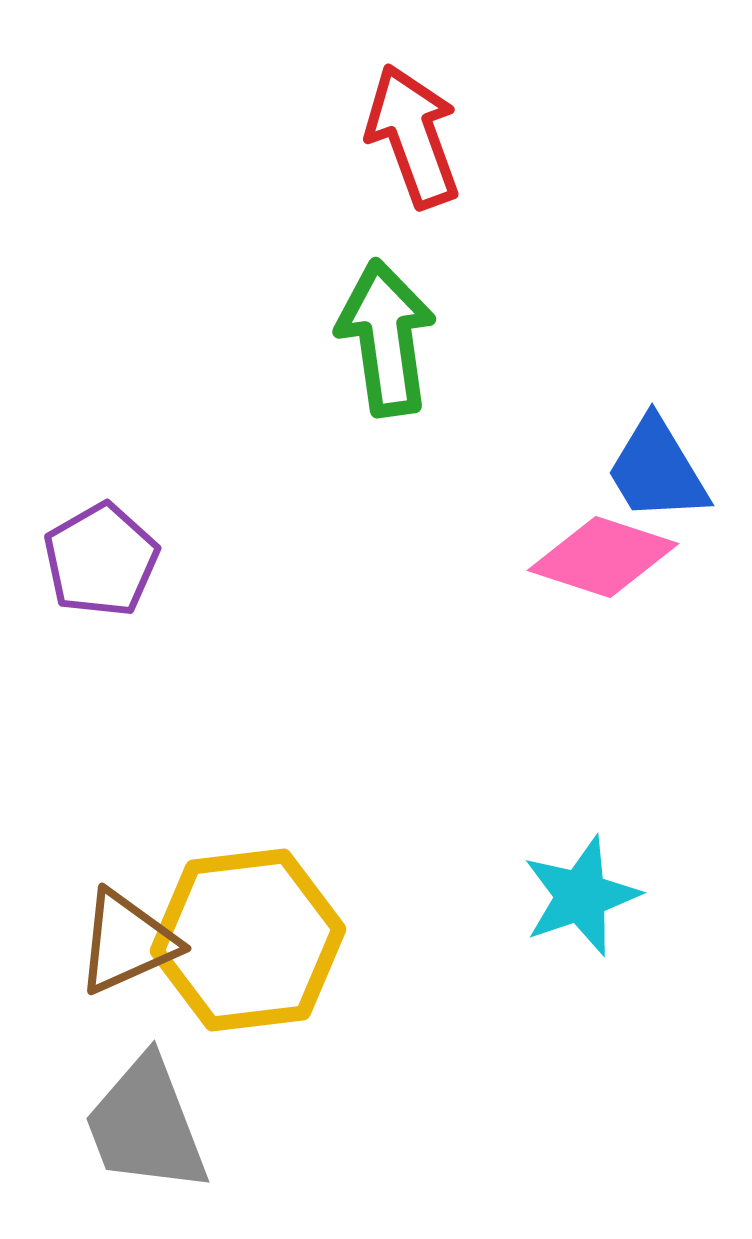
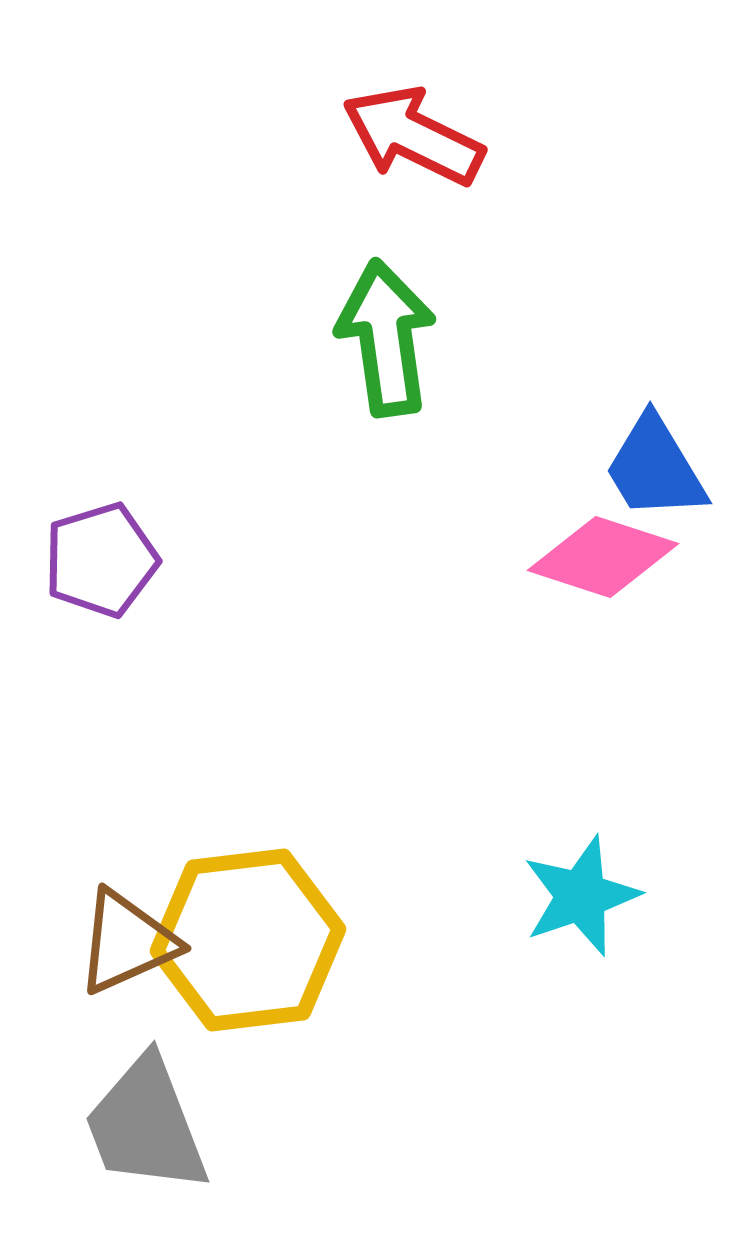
red arrow: rotated 44 degrees counterclockwise
blue trapezoid: moved 2 px left, 2 px up
purple pentagon: rotated 13 degrees clockwise
